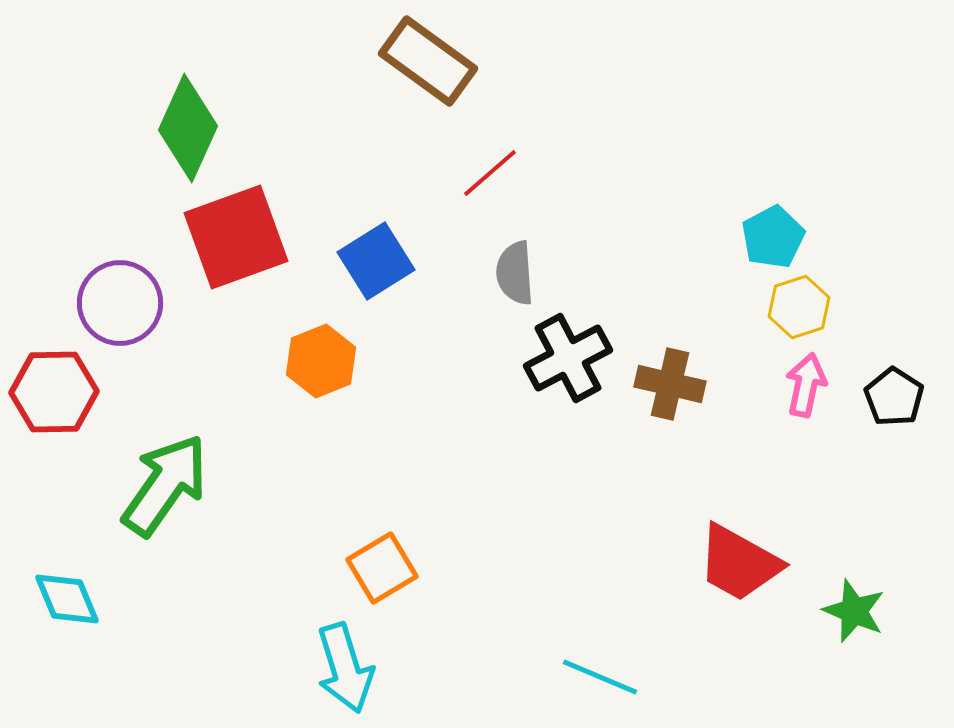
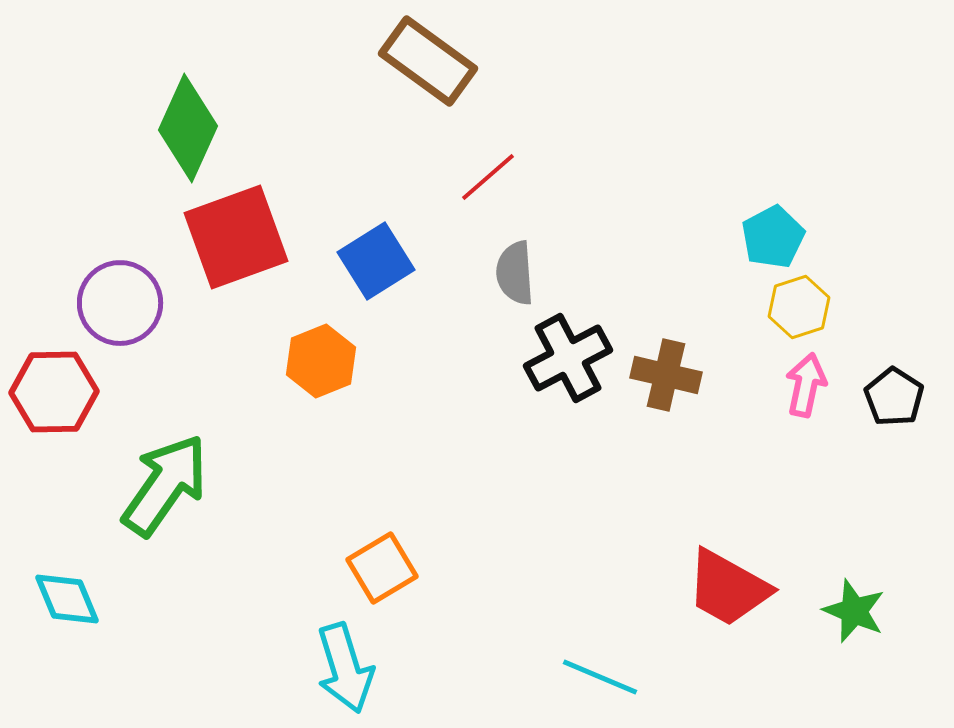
red line: moved 2 px left, 4 px down
brown cross: moved 4 px left, 9 px up
red trapezoid: moved 11 px left, 25 px down
